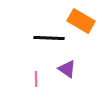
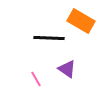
pink line: rotated 28 degrees counterclockwise
